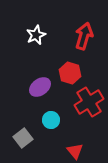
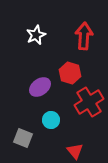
red arrow: rotated 12 degrees counterclockwise
gray square: rotated 30 degrees counterclockwise
